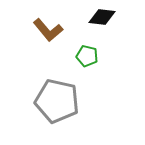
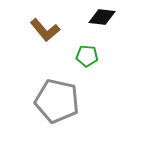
brown L-shape: moved 3 px left
green pentagon: rotated 10 degrees counterclockwise
